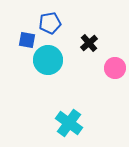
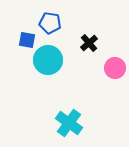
blue pentagon: rotated 20 degrees clockwise
